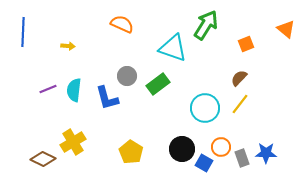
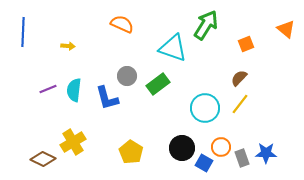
black circle: moved 1 px up
